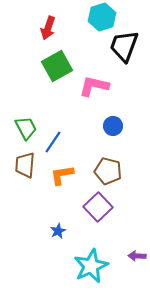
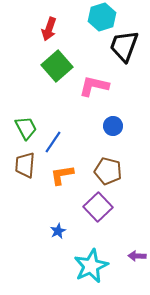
red arrow: moved 1 px right, 1 px down
green square: rotated 12 degrees counterclockwise
